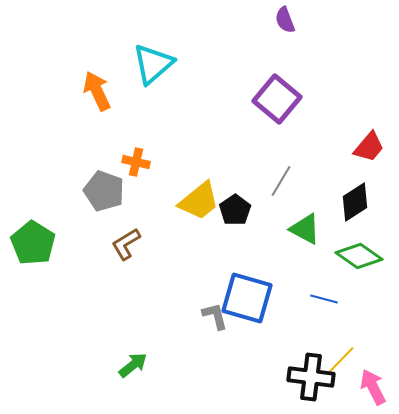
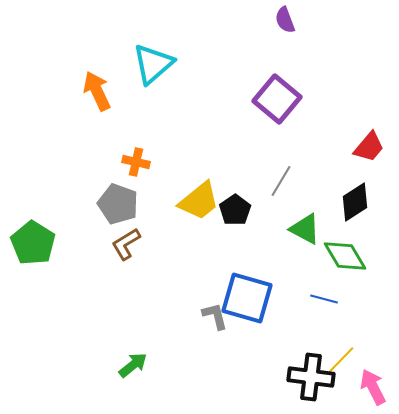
gray pentagon: moved 14 px right, 13 px down
green diamond: moved 14 px left; rotated 24 degrees clockwise
